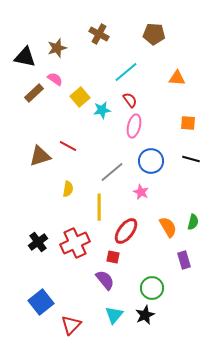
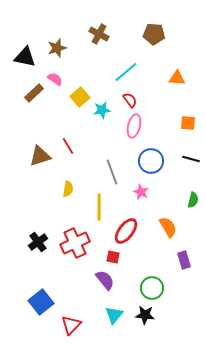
red line: rotated 30 degrees clockwise
gray line: rotated 70 degrees counterclockwise
green semicircle: moved 22 px up
black star: rotated 30 degrees clockwise
